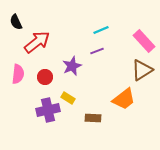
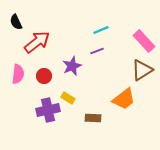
red circle: moved 1 px left, 1 px up
